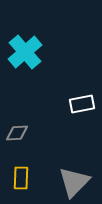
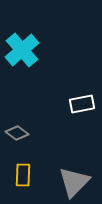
cyan cross: moved 3 px left, 2 px up
gray diamond: rotated 40 degrees clockwise
yellow rectangle: moved 2 px right, 3 px up
